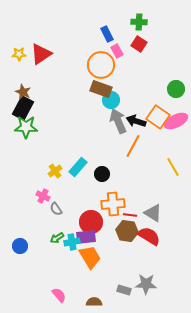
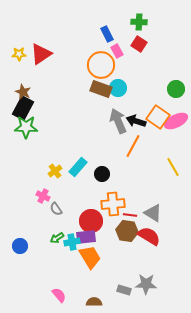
cyan circle: moved 7 px right, 12 px up
red circle: moved 1 px up
